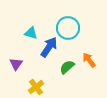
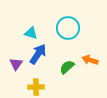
blue arrow: moved 11 px left, 7 px down
orange arrow: moved 1 px right; rotated 35 degrees counterclockwise
yellow cross: rotated 35 degrees clockwise
